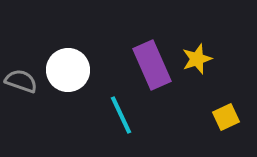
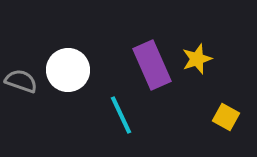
yellow square: rotated 36 degrees counterclockwise
